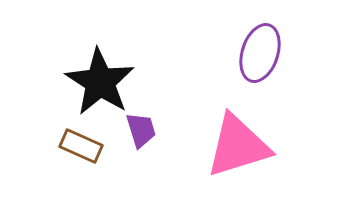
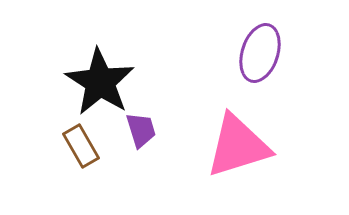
brown rectangle: rotated 36 degrees clockwise
